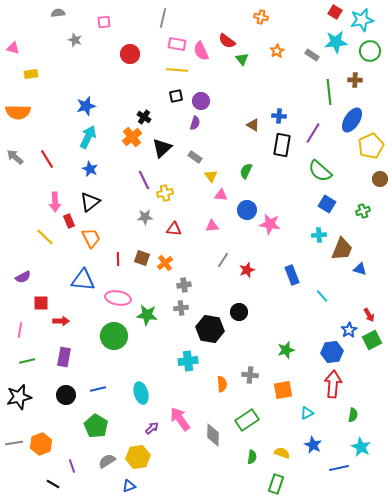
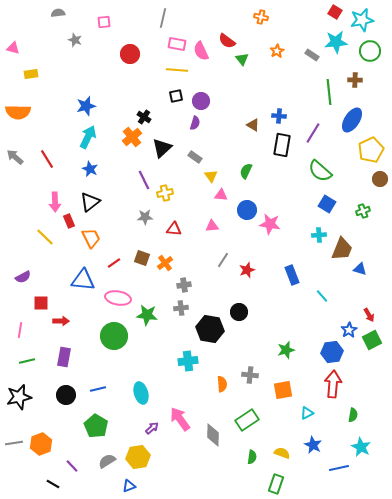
yellow pentagon at (371, 146): moved 4 px down
red line at (118, 259): moved 4 px left, 4 px down; rotated 56 degrees clockwise
purple line at (72, 466): rotated 24 degrees counterclockwise
